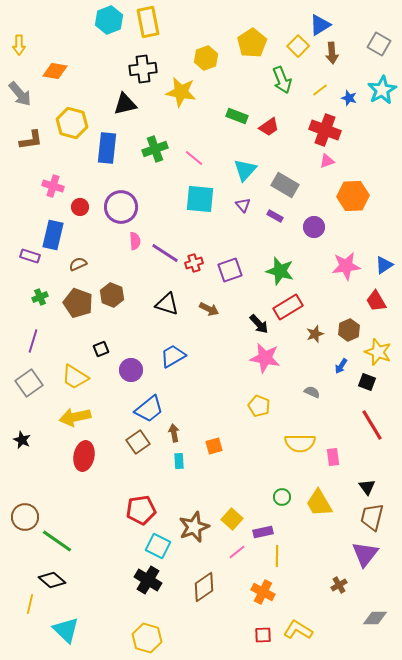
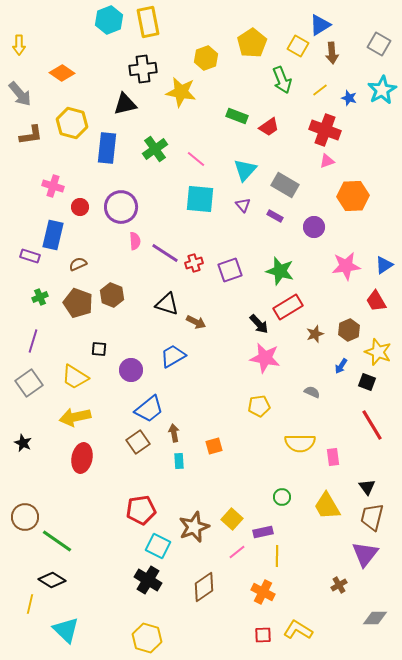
yellow square at (298, 46): rotated 15 degrees counterclockwise
orange diamond at (55, 71): moved 7 px right, 2 px down; rotated 25 degrees clockwise
brown L-shape at (31, 140): moved 5 px up
green cross at (155, 149): rotated 15 degrees counterclockwise
pink line at (194, 158): moved 2 px right, 1 px down
brown arrow at (209, 309): moved 13 px left, 13 px down
black square at (101, 349): moved 2 px left; rotated 28 degrees clockwise
yellow pentagon at (259, 406): rotated 30 degrees counterclockwise
black star at (22, 440): moved 1 px right, 3 px down
red ellipse at (84, 456): moved 2 px left, 2 px down
yellow trapezoid at (319, 503): moved 8 px right, 3 px down
black diamond at (52, 580): rotated 8 degrees counterclockwise
